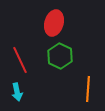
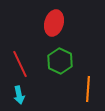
green hexagon: moved 5 px down
red line: moved 4 px down
cyan arrow: moved 2 px right, 3 px down
